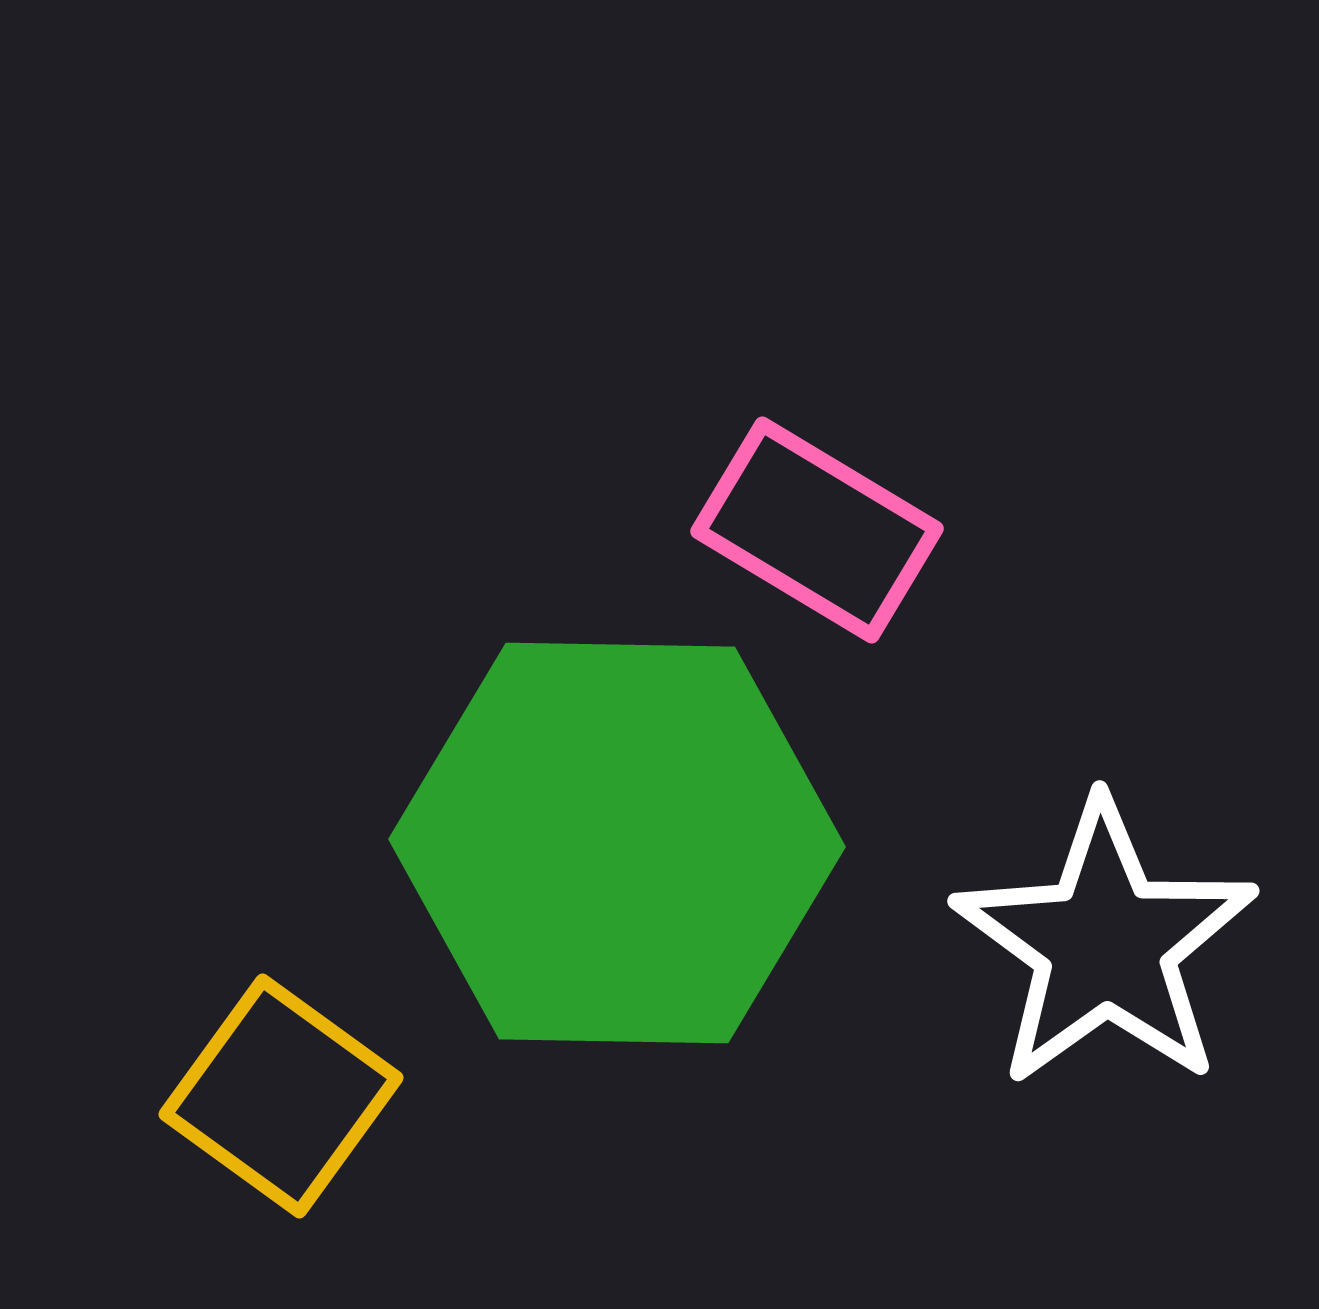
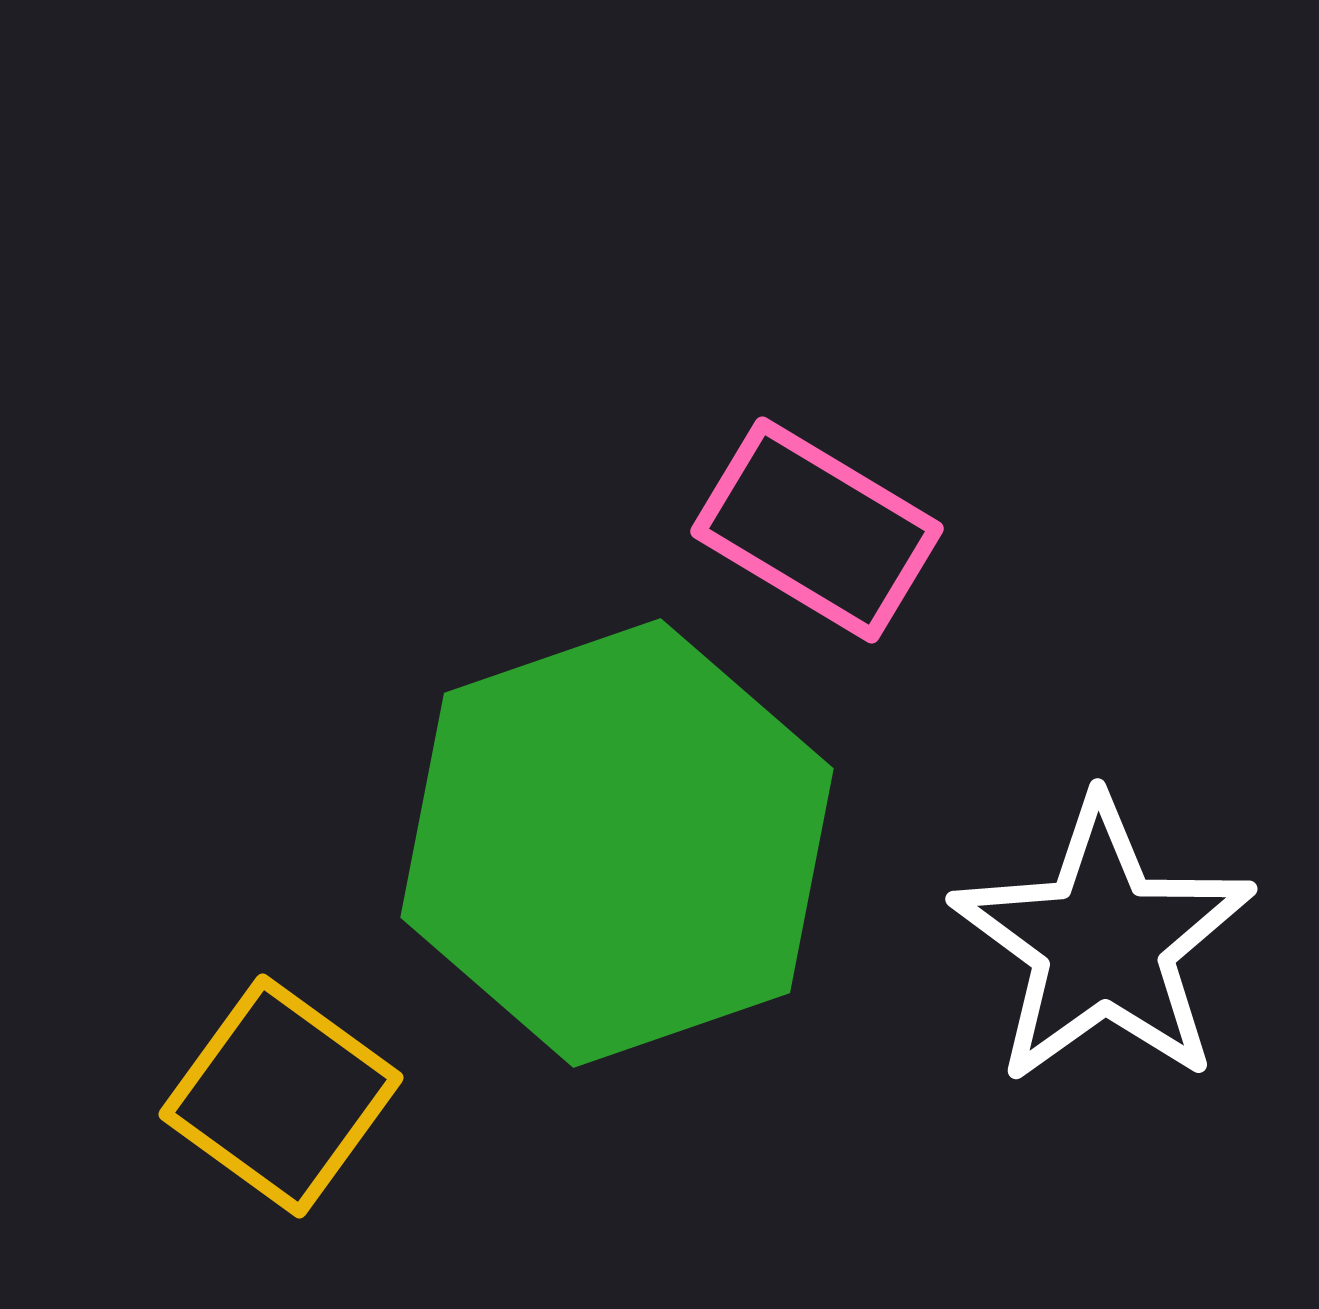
green hexagon: rotated 20 degrees counterclockwise
white star: moved 2 px left, 2 px up
